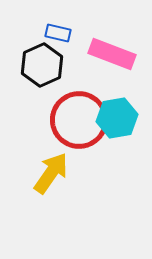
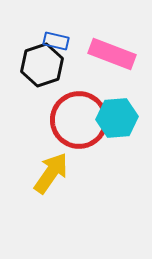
blue rectangle: moved 2 px left, 8 px down
black hexagon: rotated 6 degrees clockwise
cyan hexagon: rotated 6 degrees clockwise
